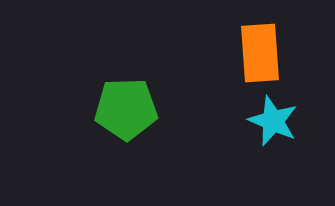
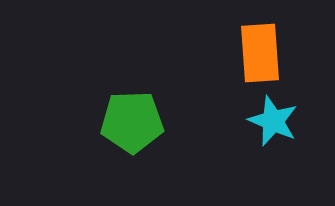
green pentagon: moved 6 px right, 13 px down
